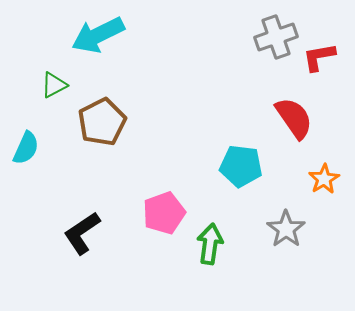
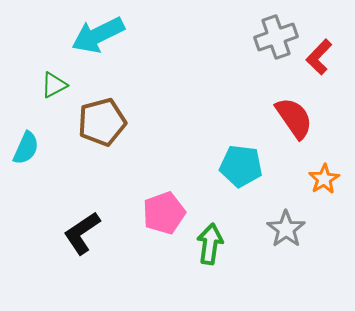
red L-shape: rotated 36 degrees counterclockwise
brown pentagon: rotated 12 degrees clockwise
